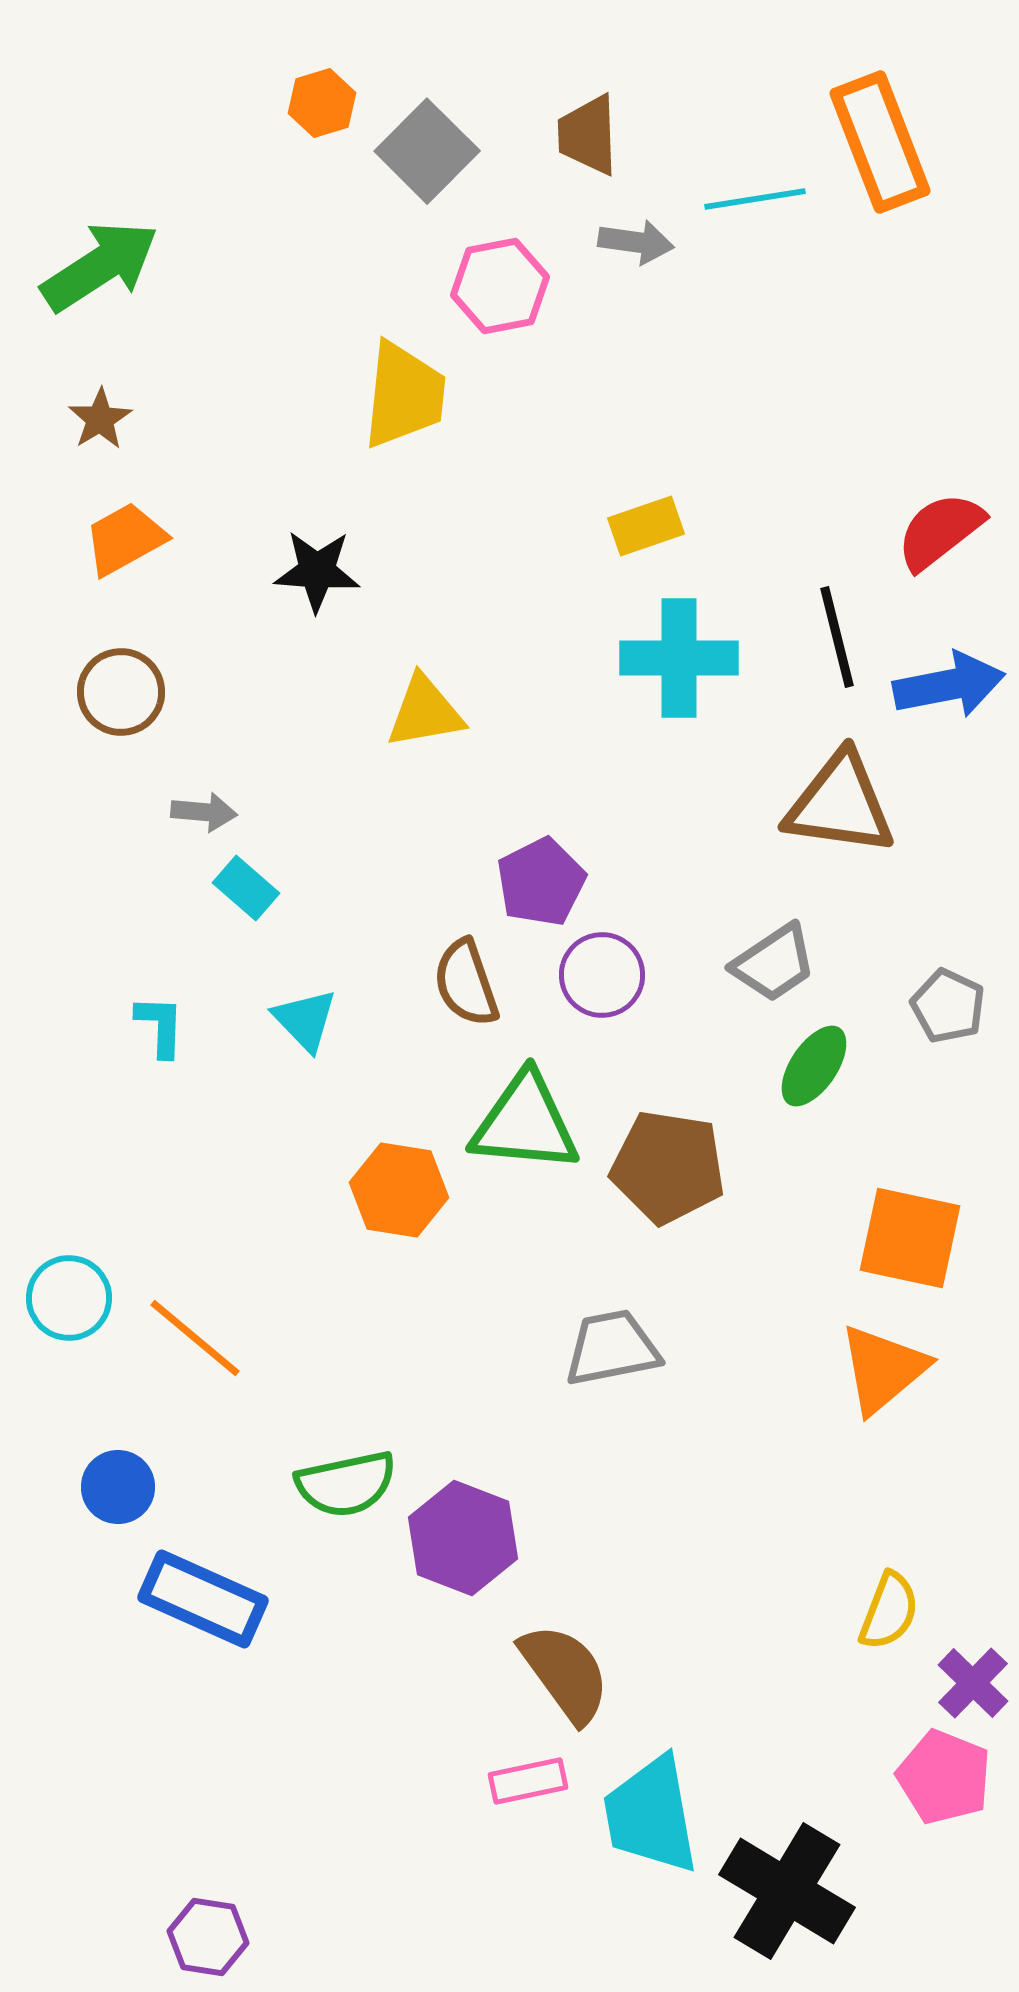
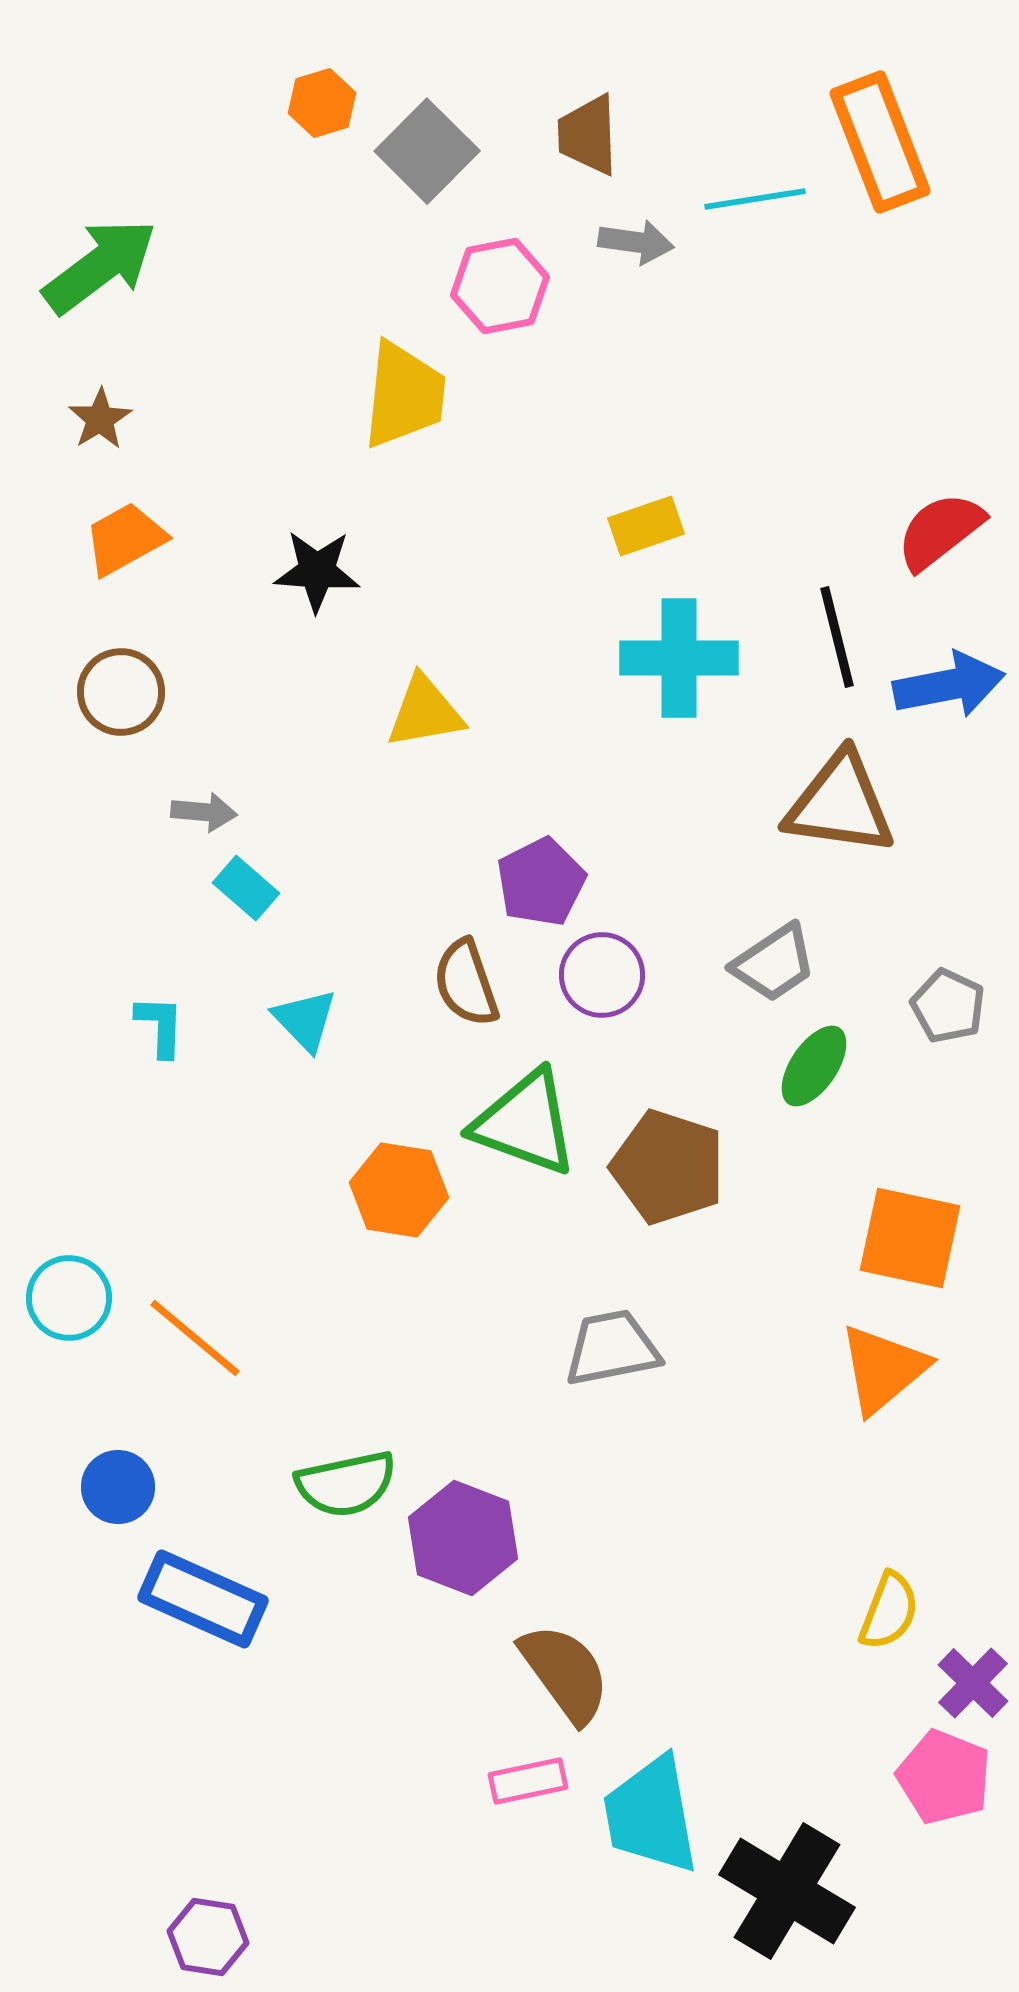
green arrow at (100, 266): rotated 4 degrees counterclockwise
green triangle at (525, 1123): rotated 15 degrees clockwise
brown pentagon at (668, 1167): rotated 9 degrees clockwise
